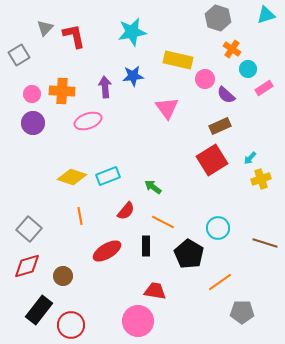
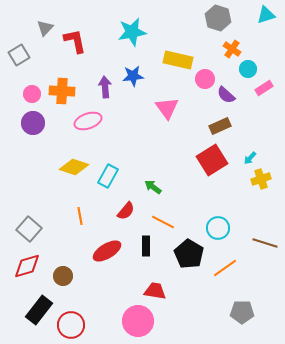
red L-shape at (74, 36): moved 1 px right, 5 px down
cyan rectangle at (108, 176): rotated 40 degrees counterclockwise
yellow diamond at (72, 177): moved 2 px right, 10 px up
orange line at (220, 282): moved 5 px right, 14 px up
